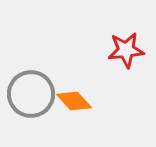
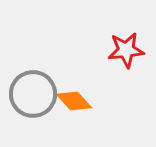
gray circle: moved 2 px right
